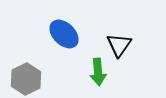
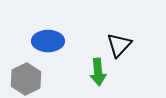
blue ellipse: moved 16 px left, 7 px down; rotated 44 degrees counterclockwise
black triangle: rotated 8 degrees clockwise
